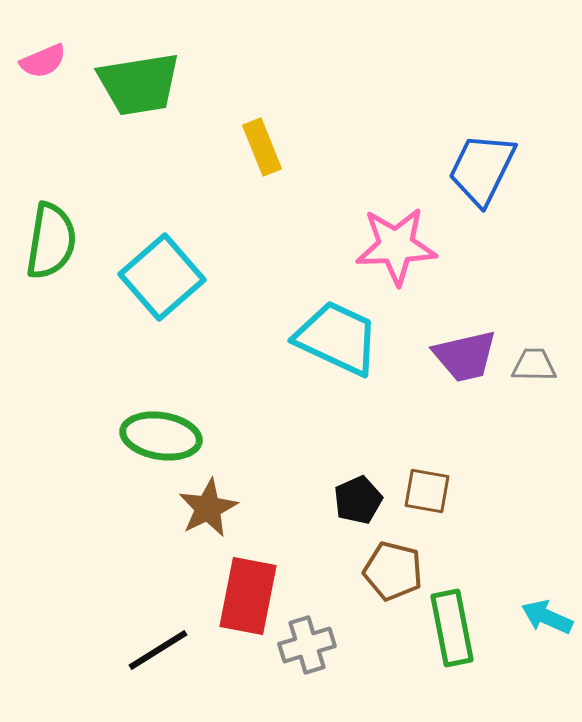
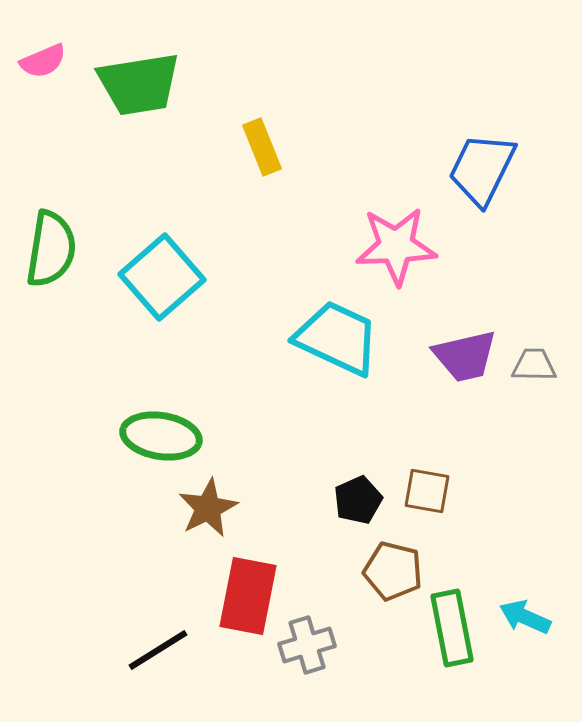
green semicircle: moved 8 px down
cyan arrow: moved 22 px left
